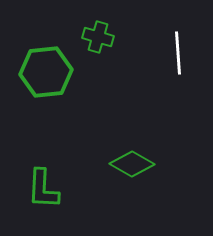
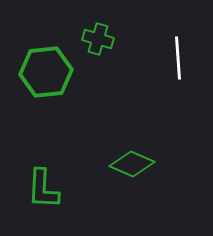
green cross: moved 2 px down
white line: moved 5 px down
green diamond: rotated 6 degrees counterclockwise
